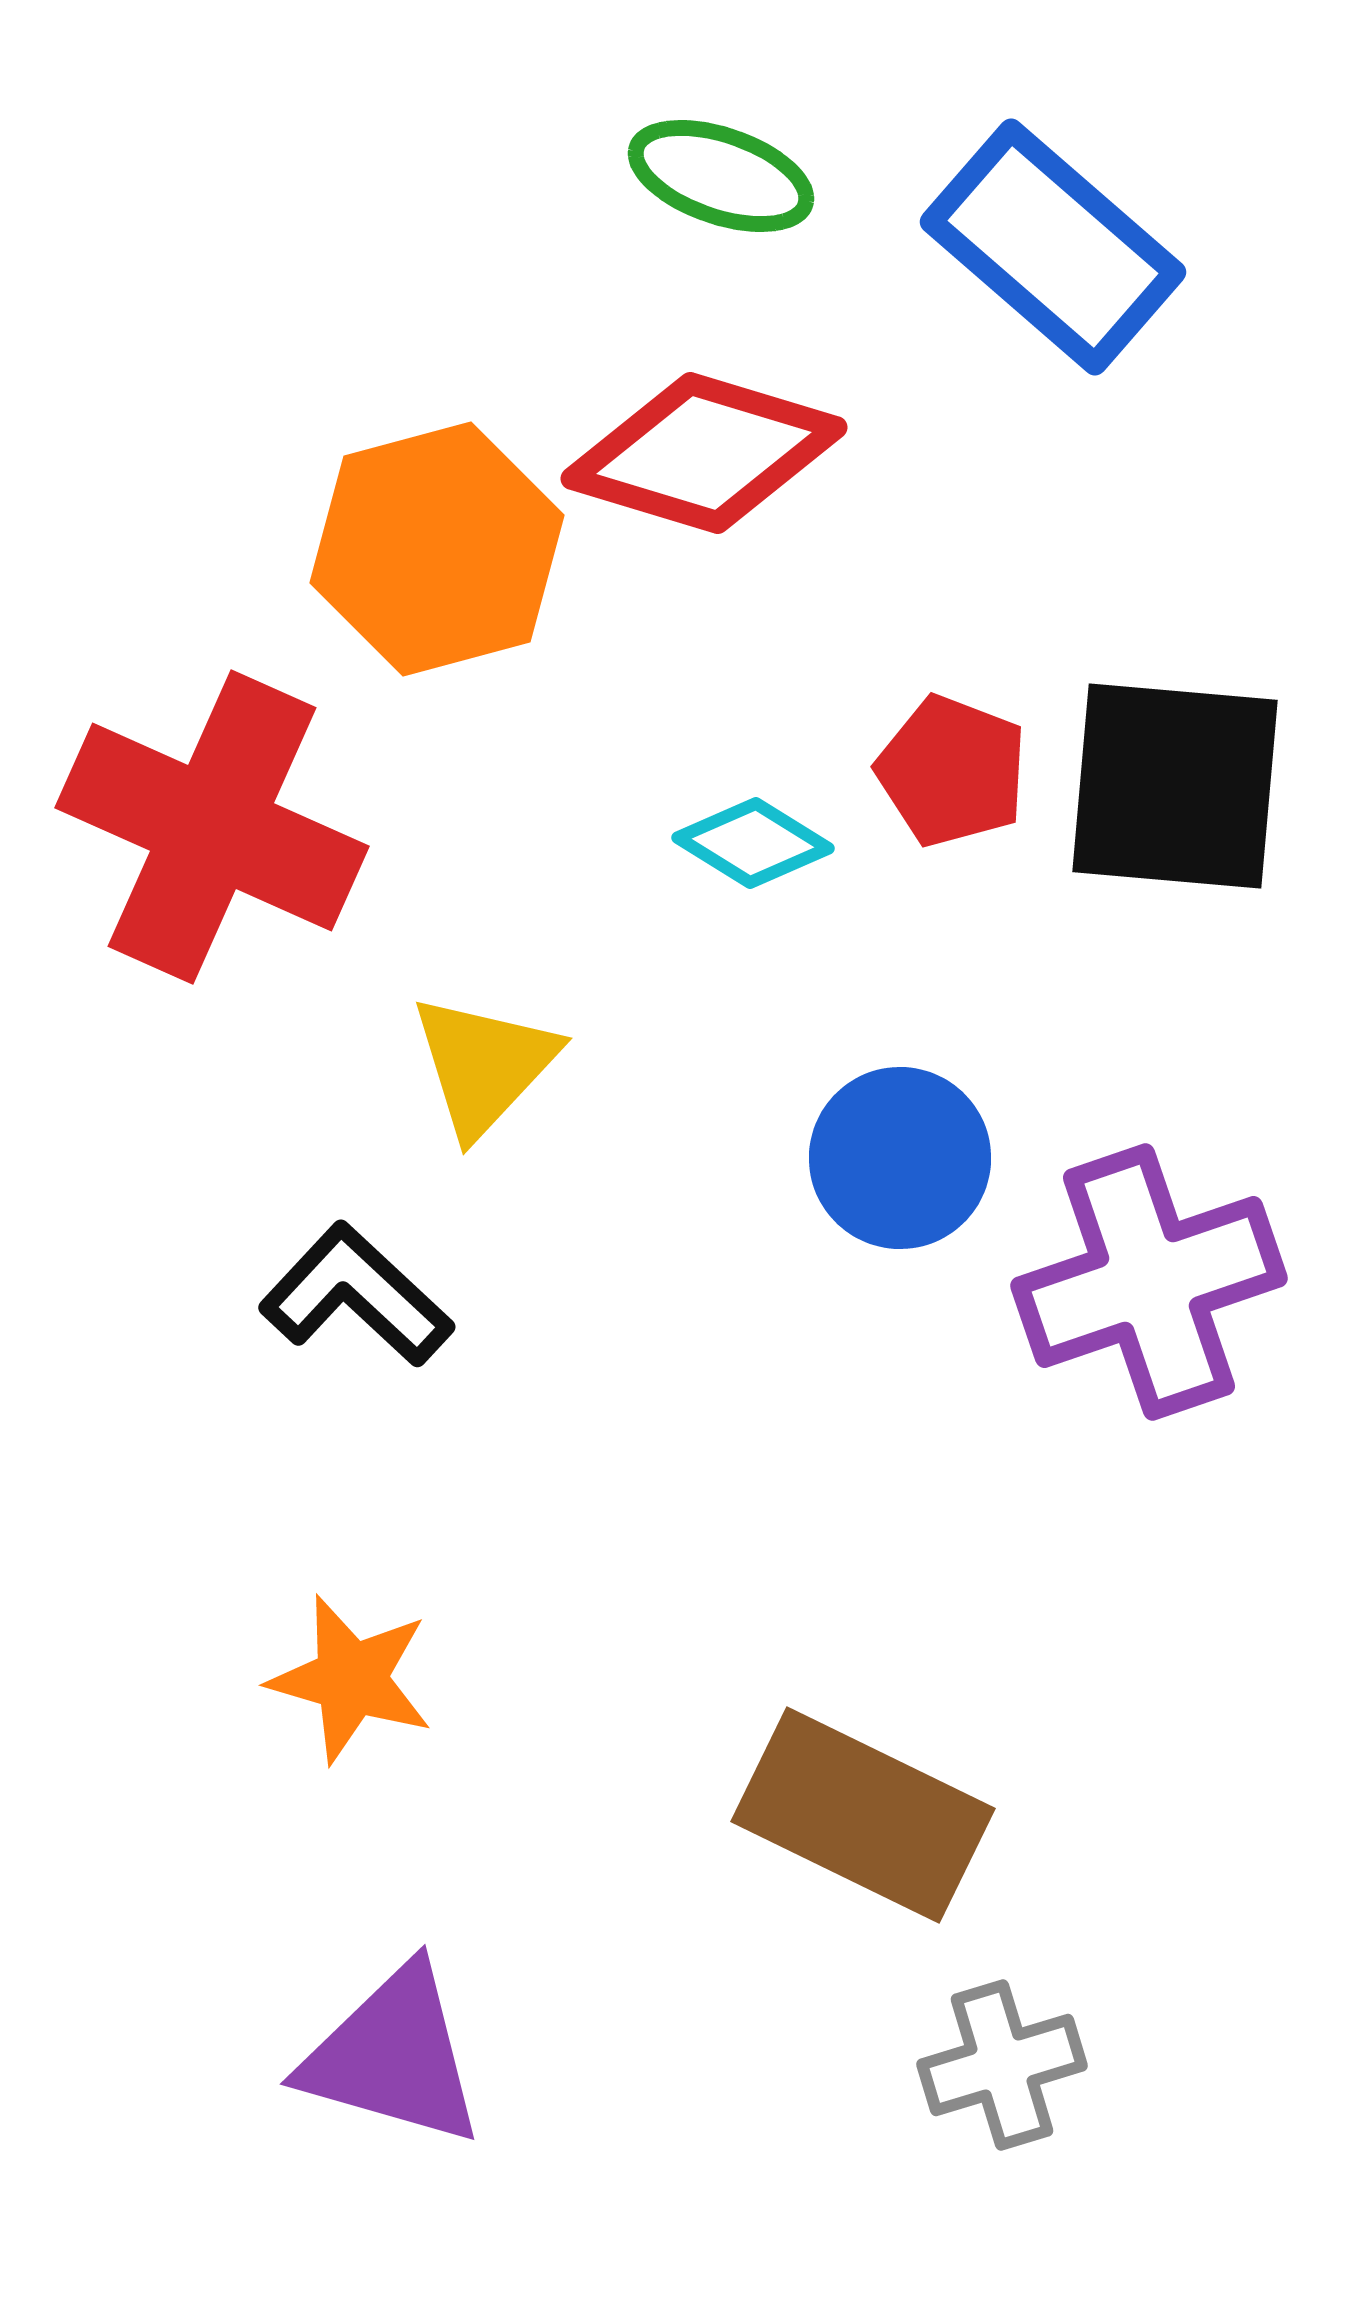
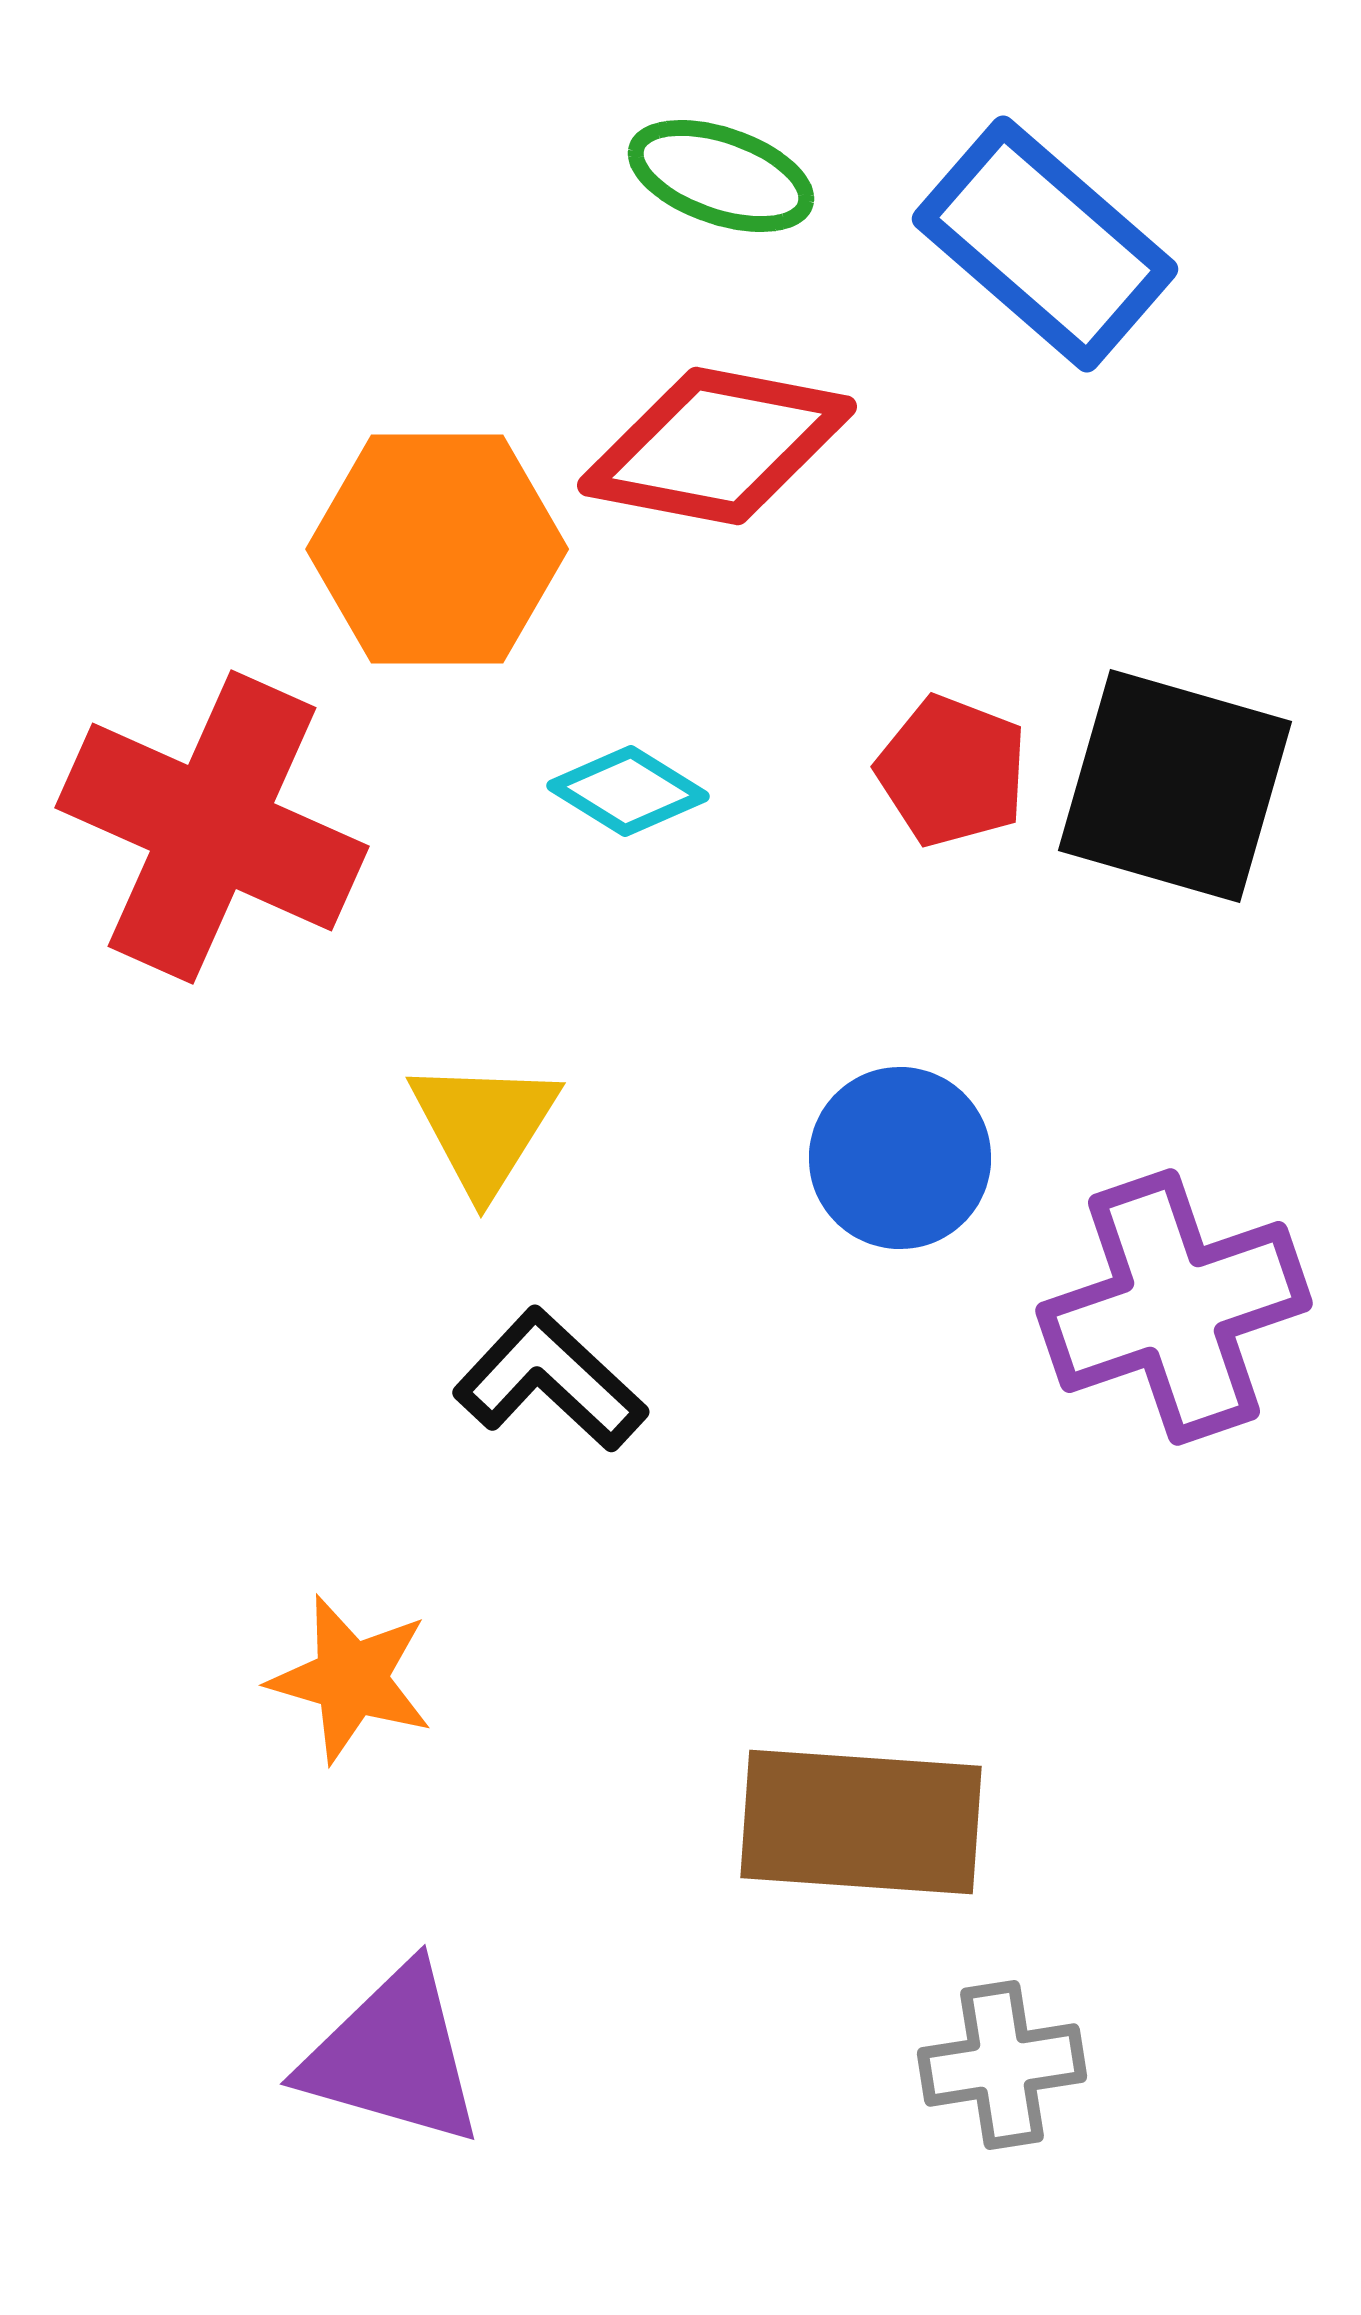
blue rectangle: moved 8 px left, 3 px up
red diamond: moved 13 px right, 7 px up; rotated 6 degrees counterclockwise
orange hexagon: rotated 15 degrees clockwise
black square: rotated 11 degrees clockwise
cyan diamond: moved 125 px left, 52 px up
yellow triangle: moved 61 px down; rotated 11 degrees counterclockwise
purple cross: moved 25 px right, 25 px down
black L-shape: moved 194 px right, 85 px down
brown rectangle: moved 2 px left, 7 px down; rotated 22 degrees counterclockwise
gray cross: rotated 8 degrees clockwise
